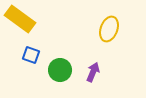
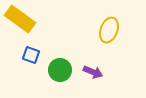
yellow ellipse: moved 1 px down
purple arrow: rotated 90 degrees clockwise
